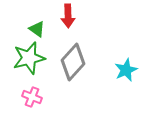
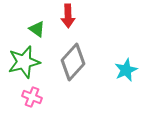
green star: moved 5 px left, 4 px down
